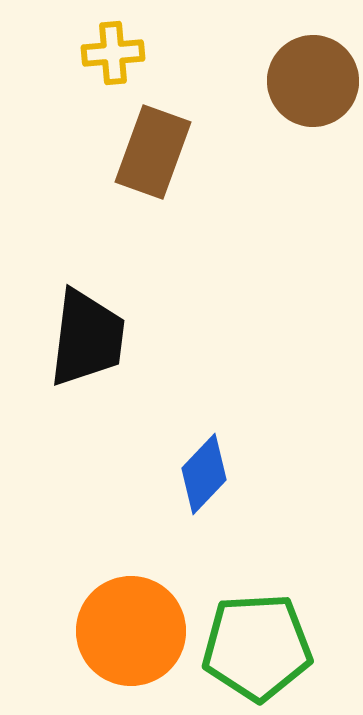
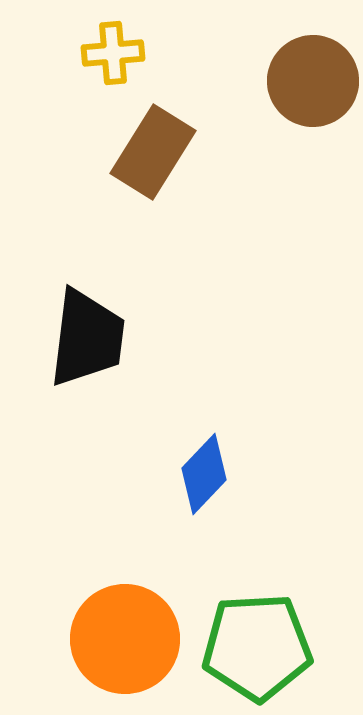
brown rectangle: rotated 12 degrees clockwise
orange circle: moved 6 px left, 8 px down
